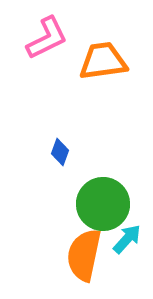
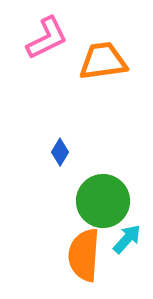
blue diamond: rotated 12 degrees clockwise
green circle: moved 3 px up
orange semicircle: rotated 8 degrees counterclockwise
